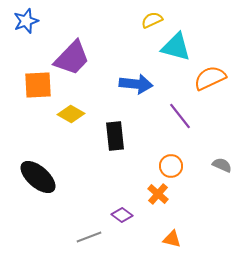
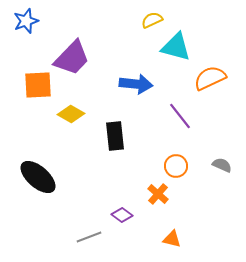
orange circle: moved 5 px right
